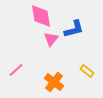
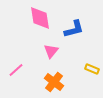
pink diamond: moved 1 px left, 2 px down
pink triangle: moved 12 px down
yellow rectangle: moved 5 px right, 2 px up; rotated 16 degrees counterclockwise
